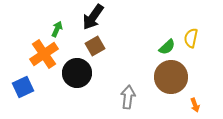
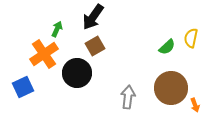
brown circle: moved 11 px down
